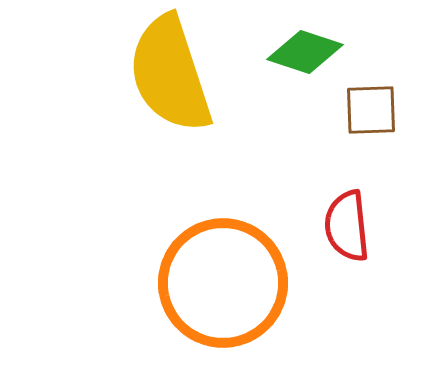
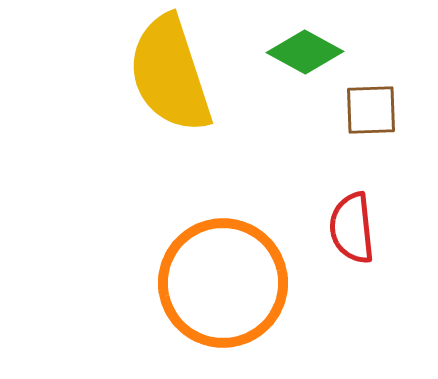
green diamond: rotated 10 degrees clockwise
red semicircle: moved 5 px right, 2 px down
